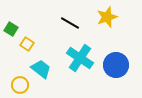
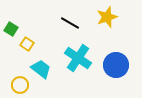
cyan cross: moved 2 px left
